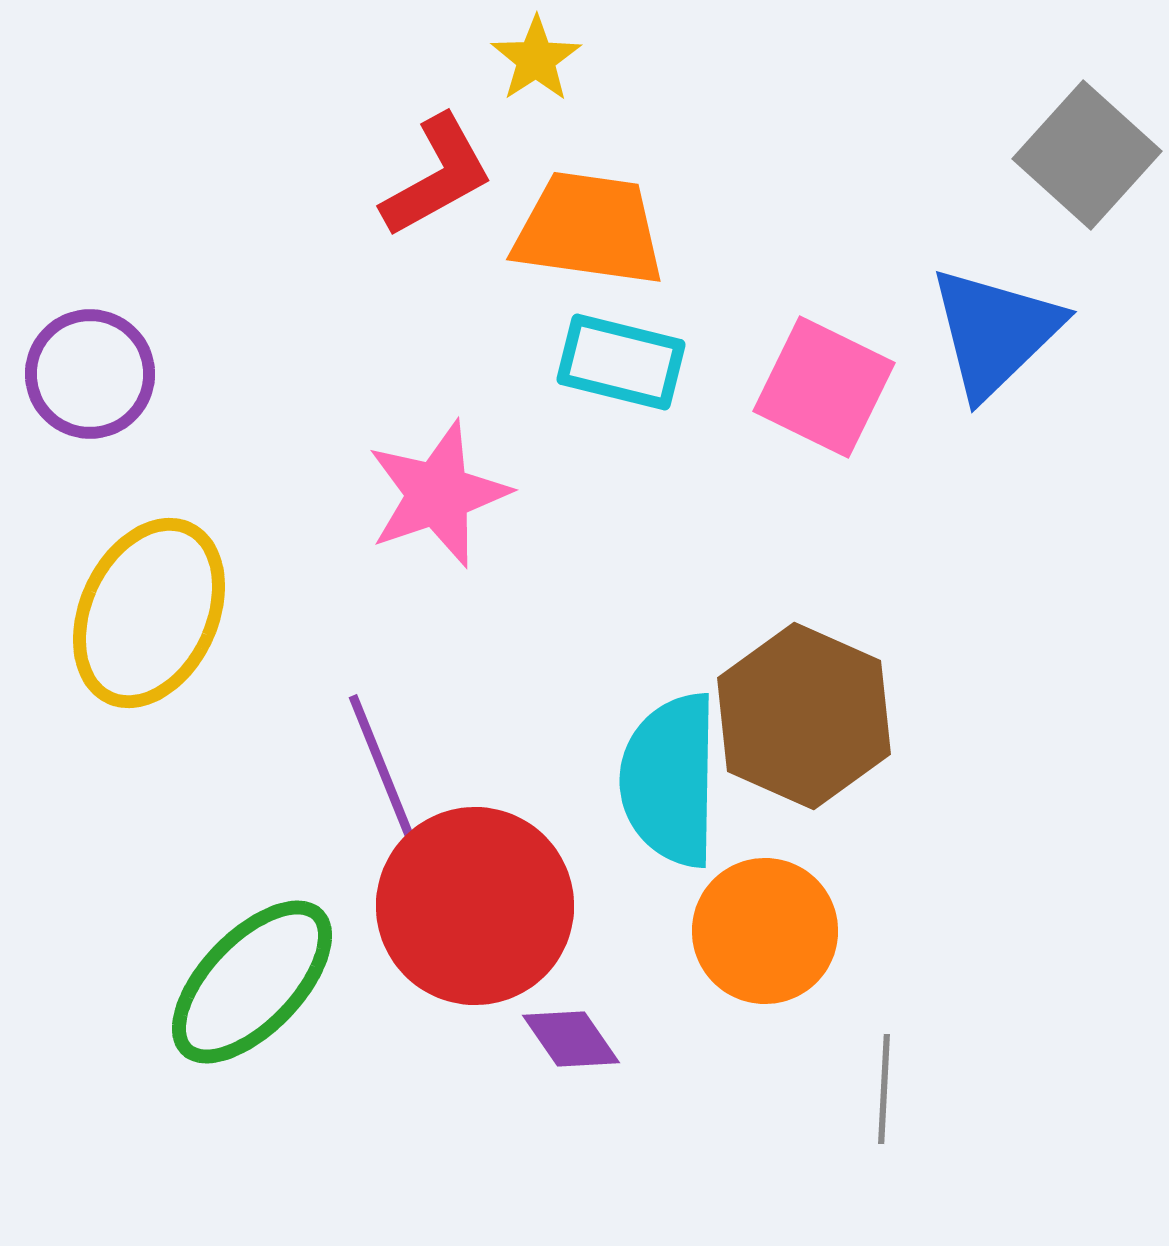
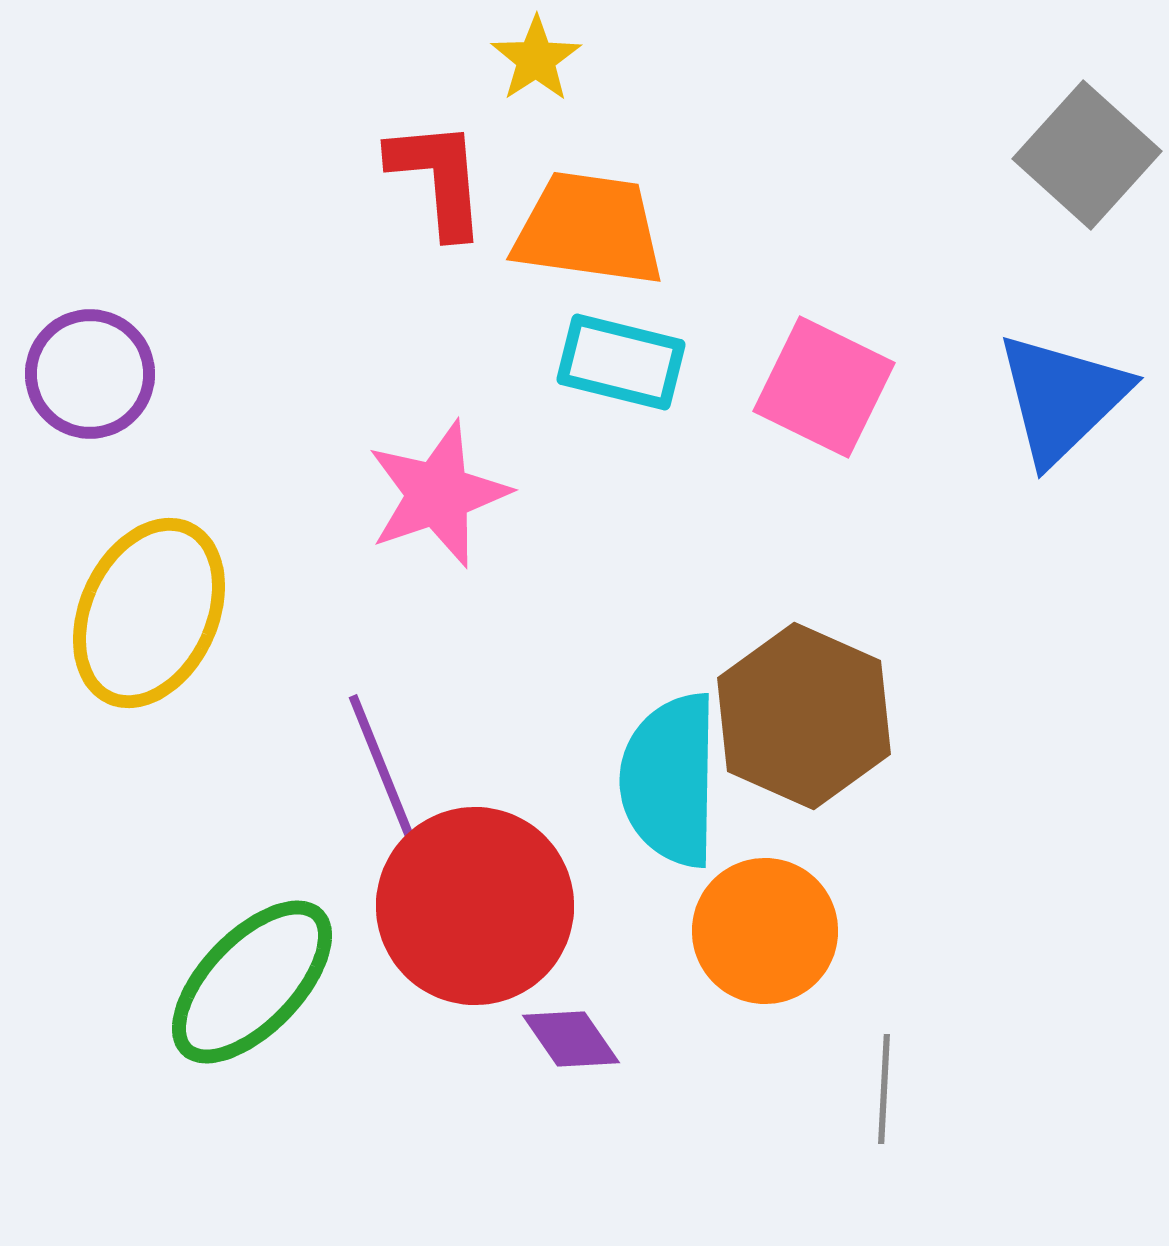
red L-shape: moved 1 px right, 2 px down; rotated 66 degrees counterclockwise
blue triangle: moved 67 px right, 66 px down
